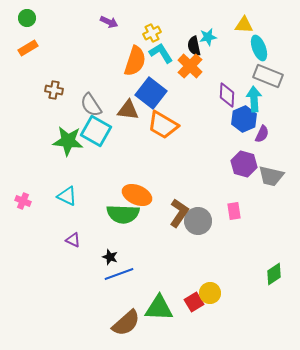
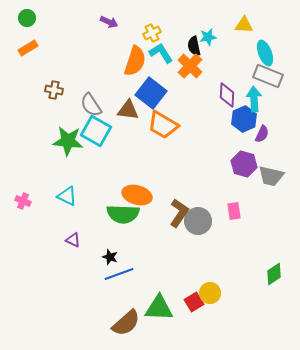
cyan ellipse: moved 6 px right, 5 px down
orange ellipse: rotated 8 degrees counterclockwise
